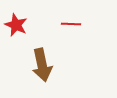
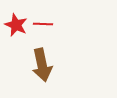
red line: moved 28 px left
